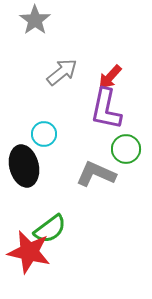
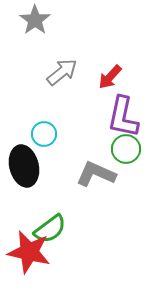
purple L-shape: moved 17 px right, 8 px down
